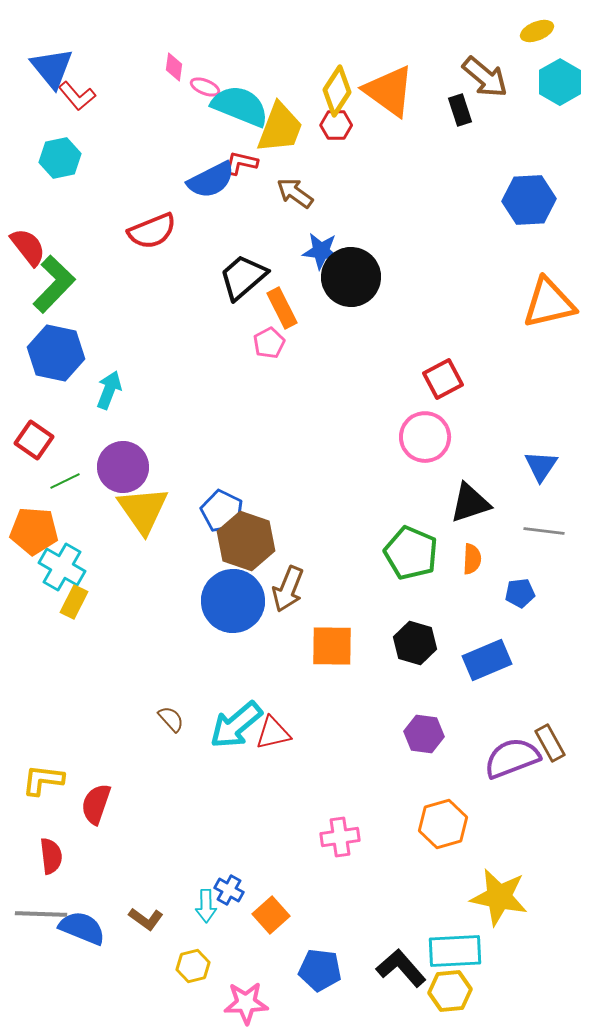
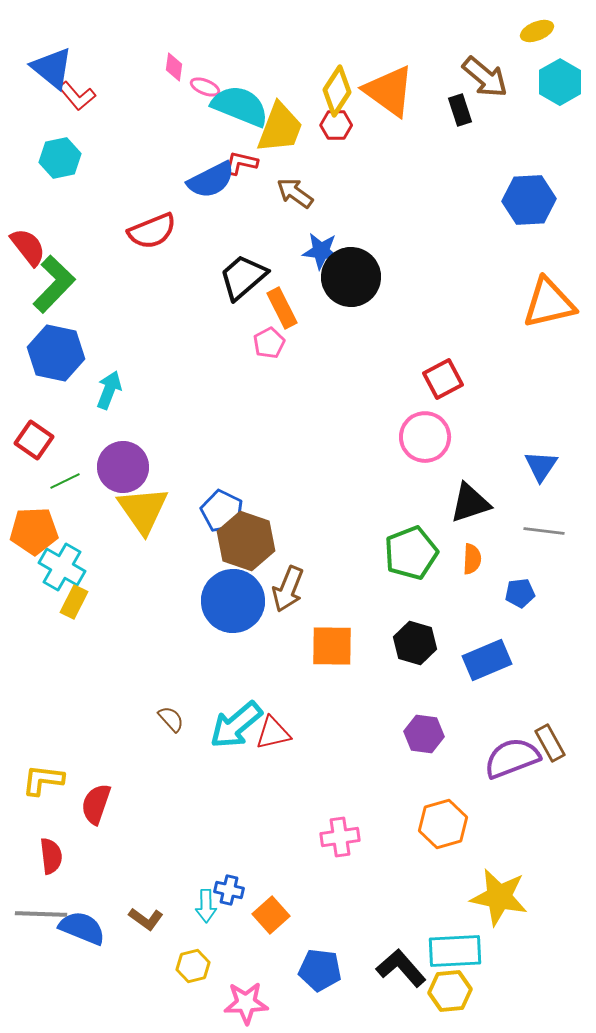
blue triangle at (52, 68): rotated 12 degrees counterclockwise
orange pentagon at (34, 531): rotated 6 degrees counterclockwise
green pentagon at (411, 553): rotated 28 degrees clockwise
blue cross at (229, 890): rotated 16 degrees counterclockwise
